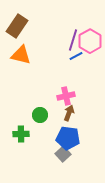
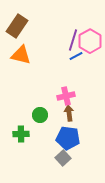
brown arrow: rotated 28 degrees counterclockwise
gray square: moved 4 px down
